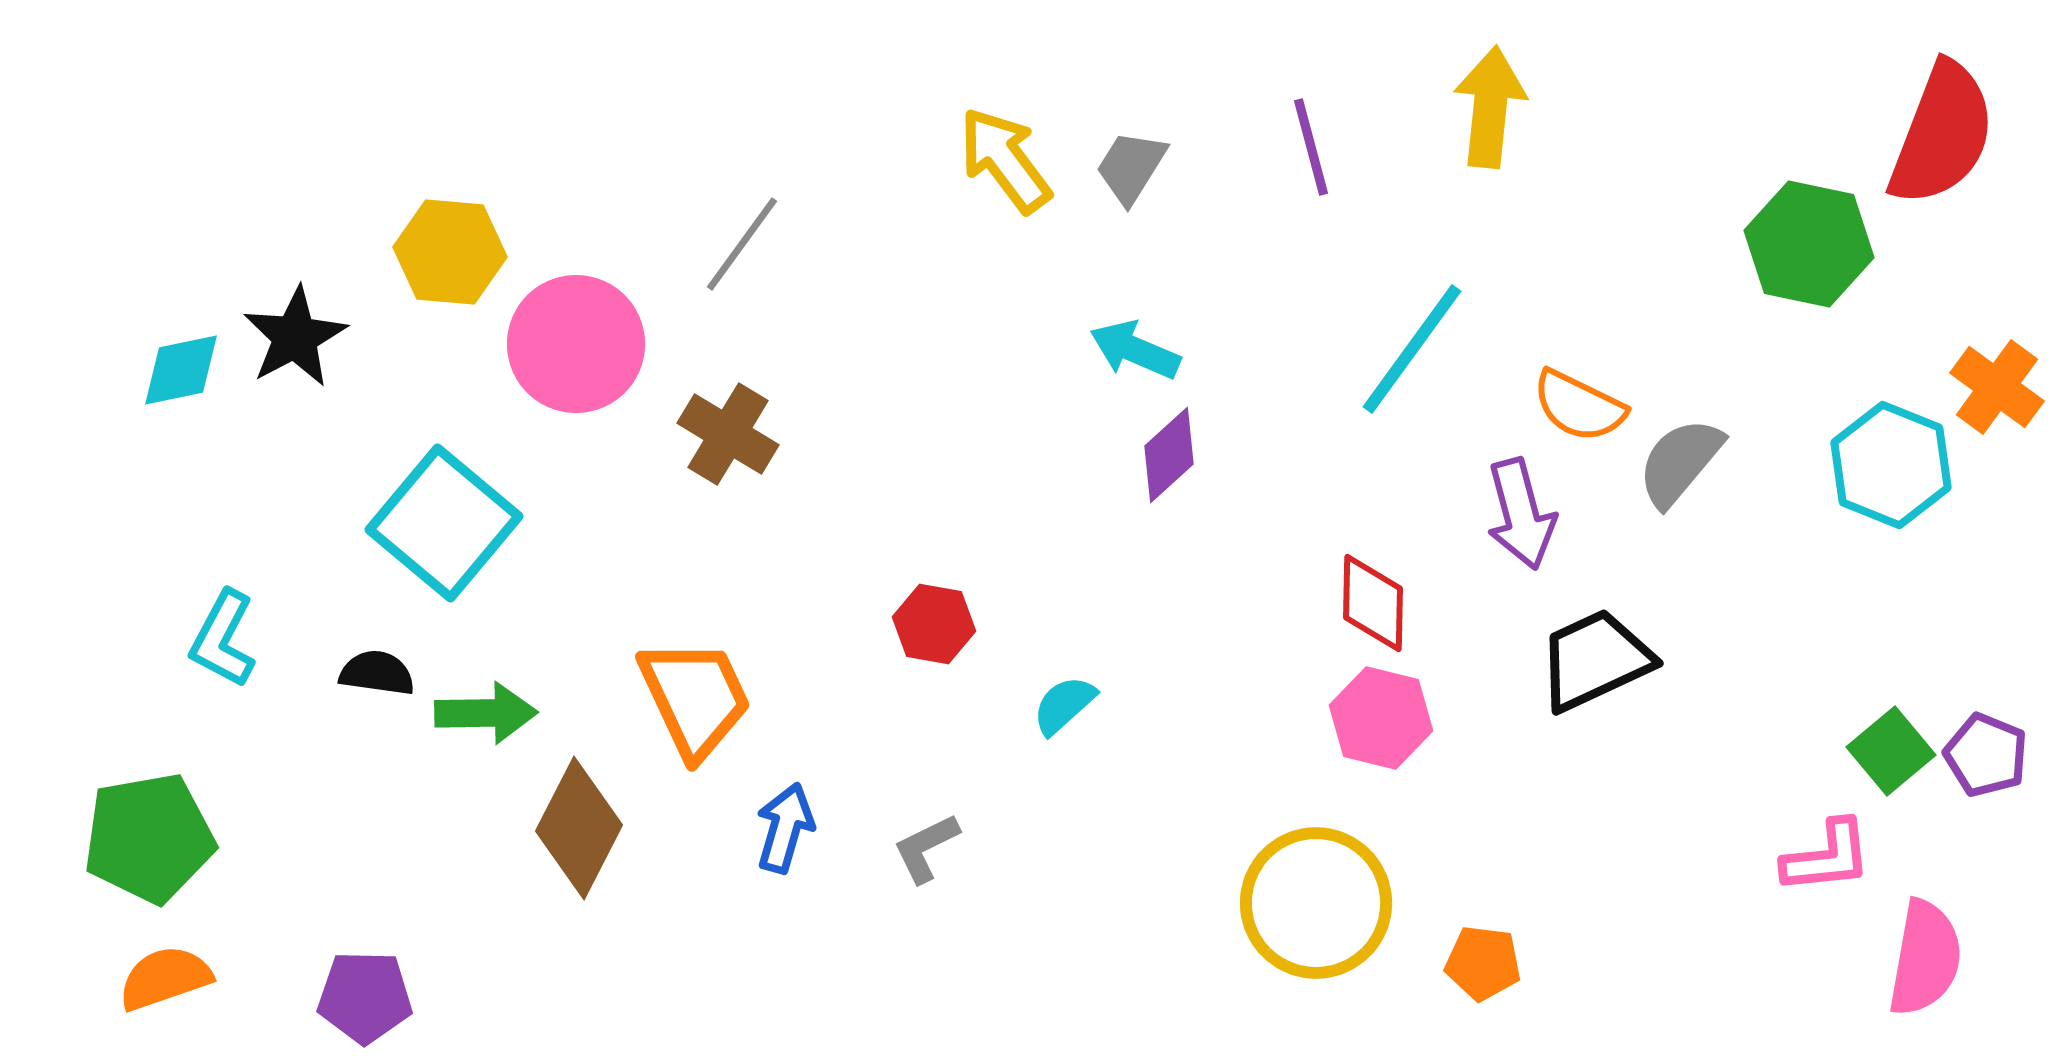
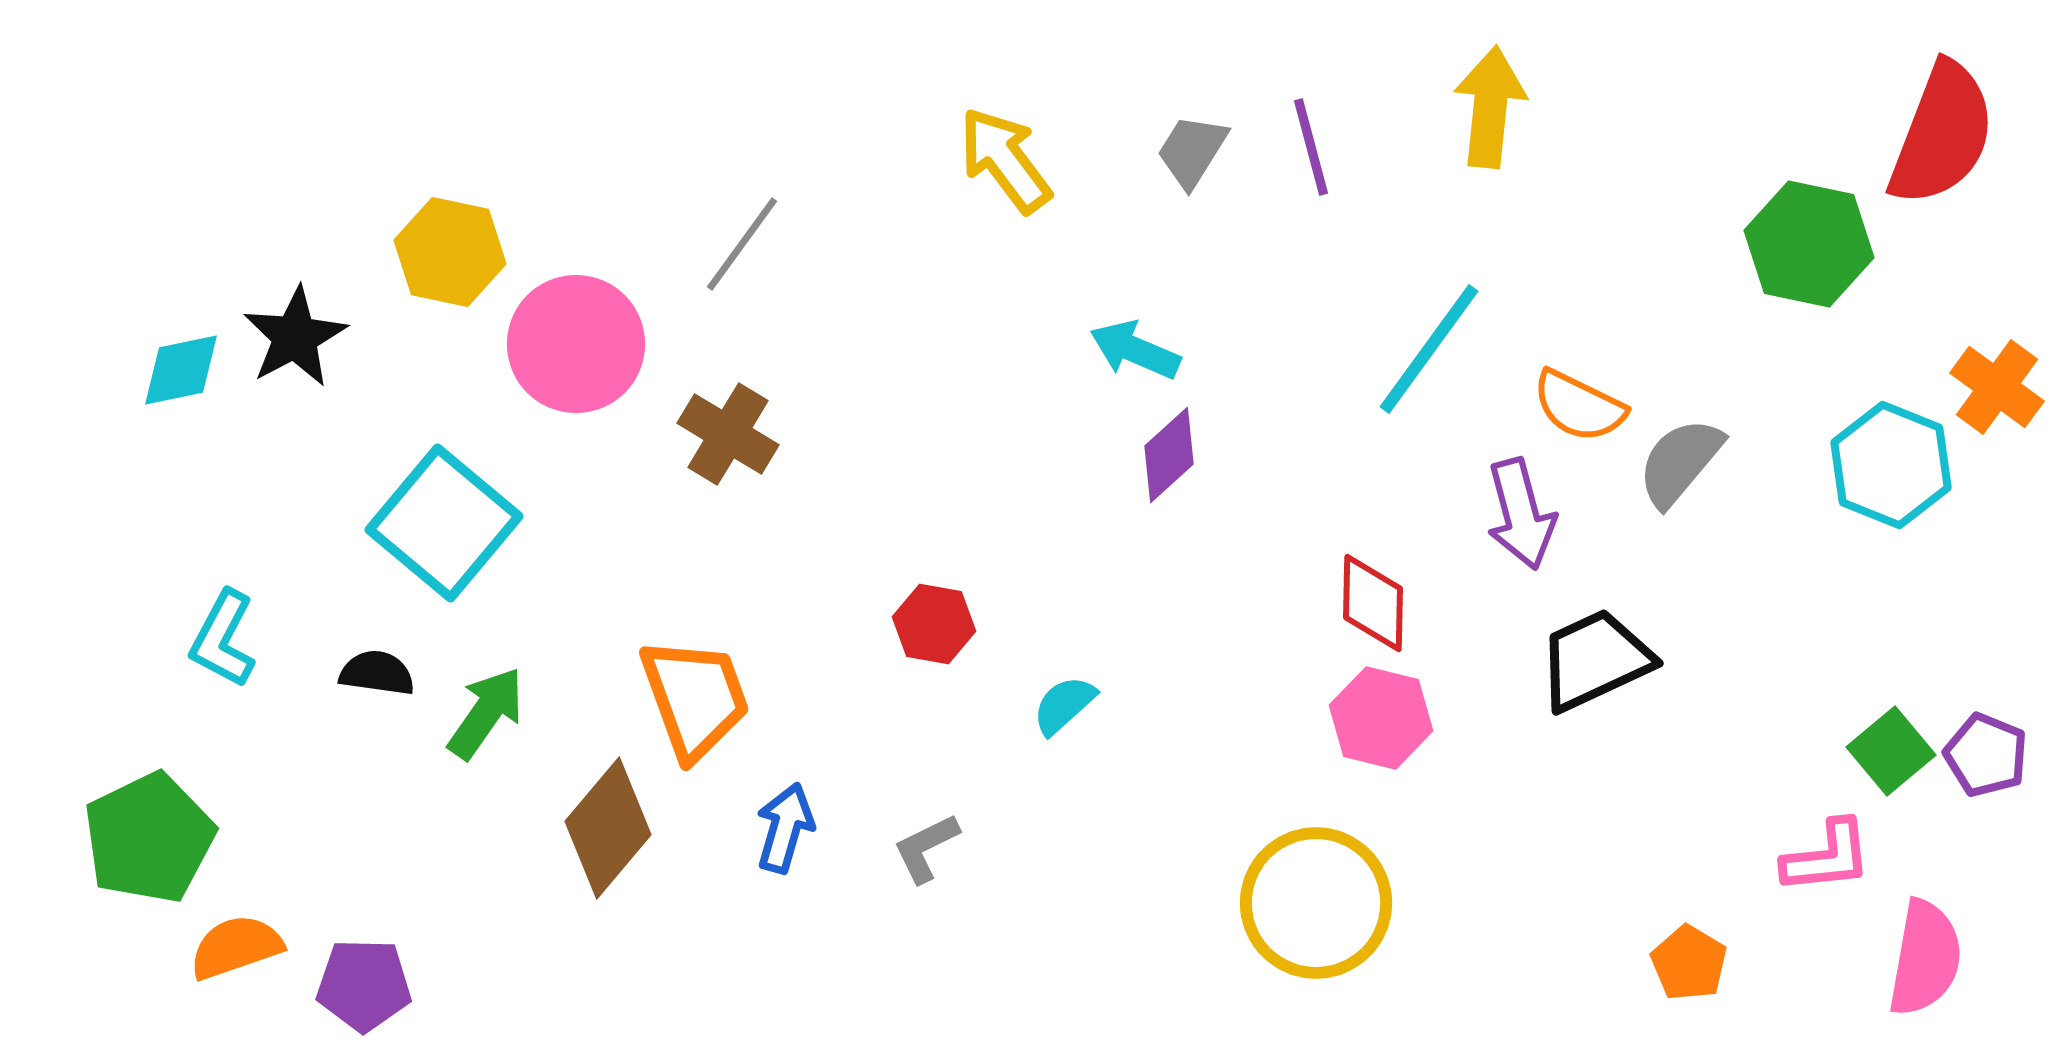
gray trapezoid at (1131, 167): moved 61 px right, 16 px up
yellow hexagon at (450, 252): rotated 7 degrees clockwise
cyan line at (1412, 349): moved 17 px right
orange trapezoid at (695, 698): rotated 5 degrees clockwise
green arrow at (486, 713): rotated 54 degrees counterclockwise
brown diamond at (579, 828): moved 29 px right; rotated 13 degrees clockwise
green pentagon at (149, 838): rotated 16 degrees counterclockwise
orange pentagon at (1483, 963): moved 206 px right; rotated 24 degrees clockwise
orange semicircle at (165, 978): moved 71 px right, 31 px up
purple pentagon at (365, 997): moved 1 px left, 12 px up
